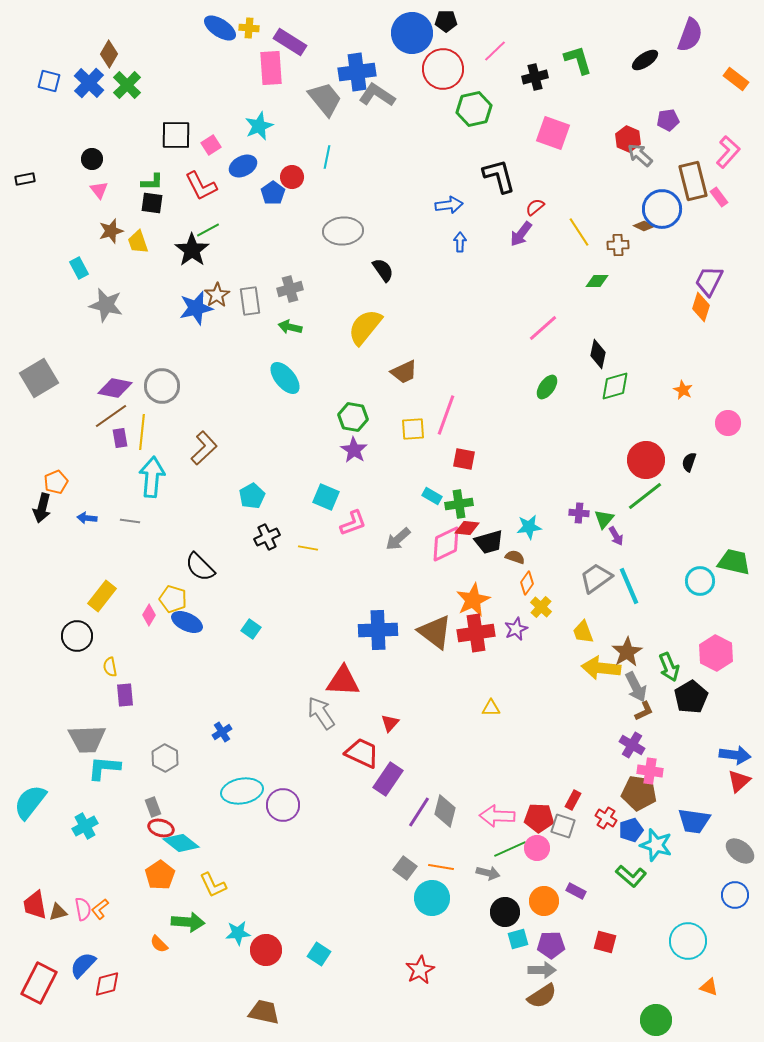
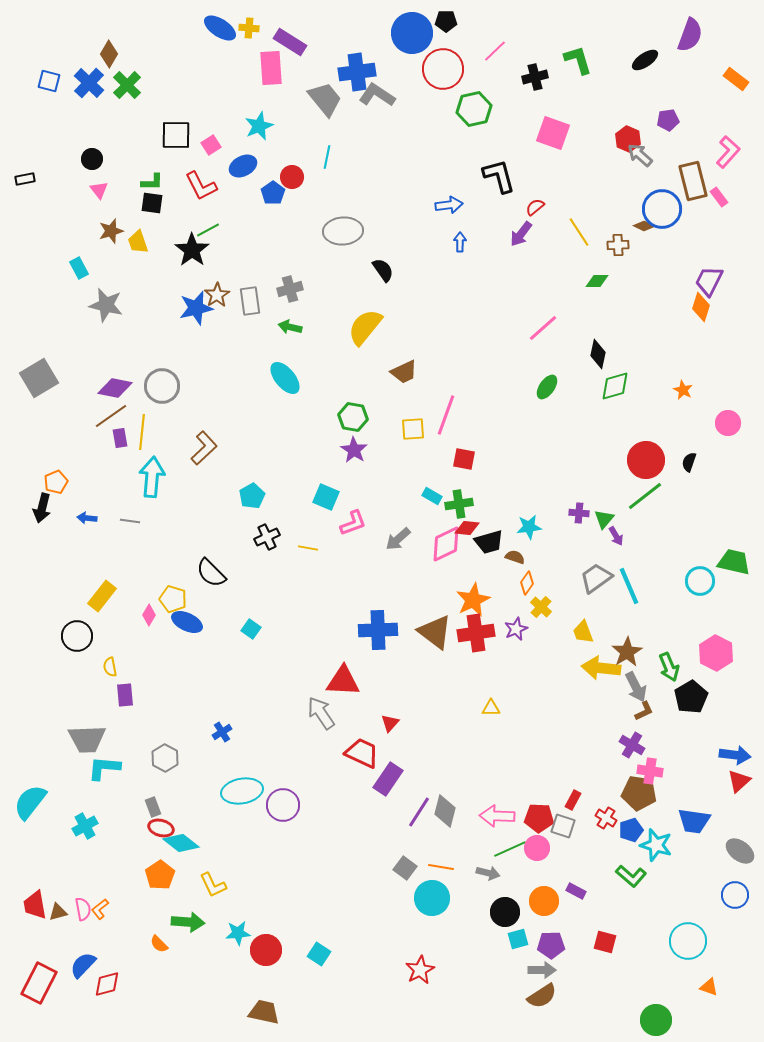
black semicircle at (200, 567): moved 11 px right, 6 px down
